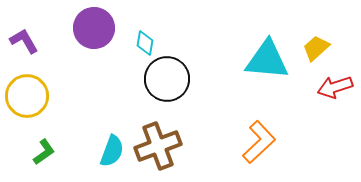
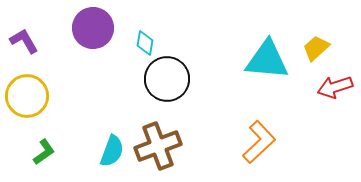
purple circle: moved 1 px left
